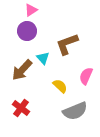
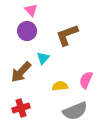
pink triangle: rotated 40 degrees counterclockwise
brown L-shape: moved 9 px up
cyan triangle: rotated 24 degrees clockwise
brown arrow: moved 1 px left, 2 px down
pink semicircle: moved 4 px down
yellow semicircle: rotated 49 degrees counterclockwise
red cross: rotated 36 degrees clockwise
